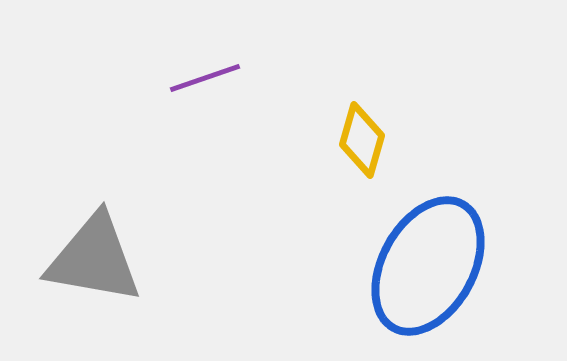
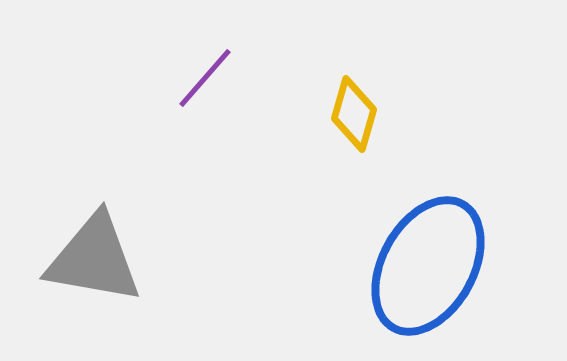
purple line: rotated 30 degrees counterclockwise
yellow diamond: moved 8 px left, 26 px up
